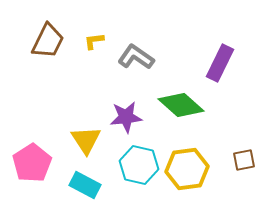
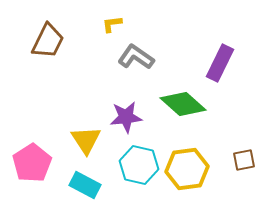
yellow L-shape: moved 18 px right, 17 px up
green diamond: moved 2 px right, 1 px up
